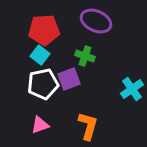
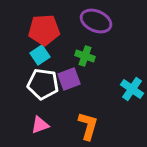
cyan square: rotated 18 degrees clockwise
white pentagon: rotated 20 degrees clockwise
cyan cross: rotated 20 degrees counterclockwise
